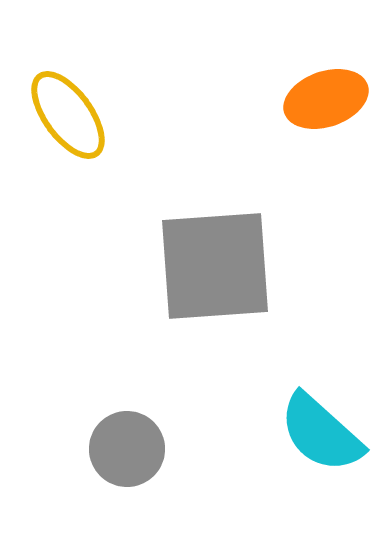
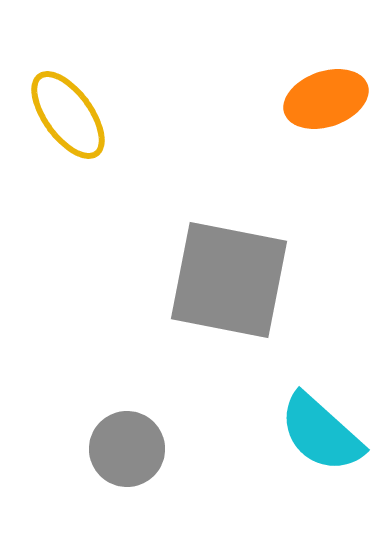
gray square: moved 14 px right, 14 px down; rotated 15 degrees clockwise
